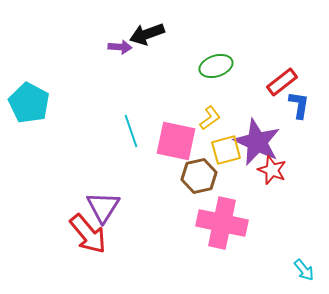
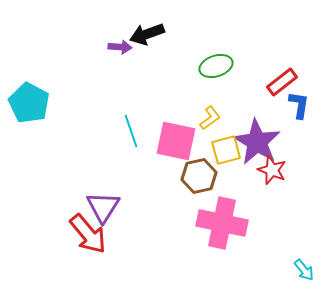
purple star: rotated 6 degrees clockwise
